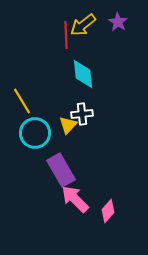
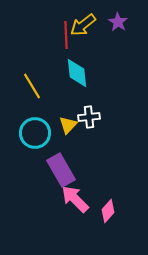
cyan diamond: moved 6 px left, 1 px up
yellow line: moved 10 px right, 15 px up
white cross: moved 7 px right, 3 px down
